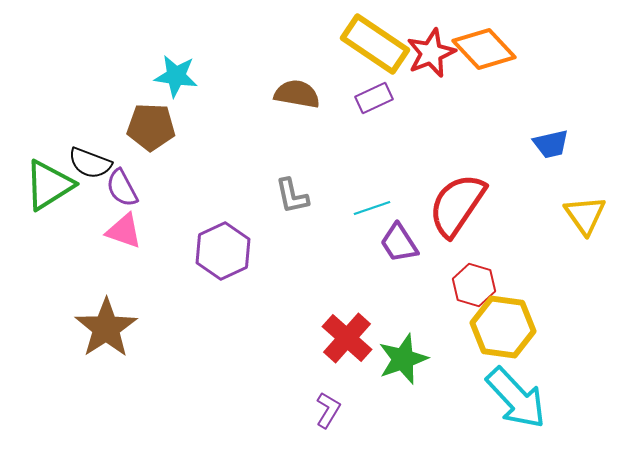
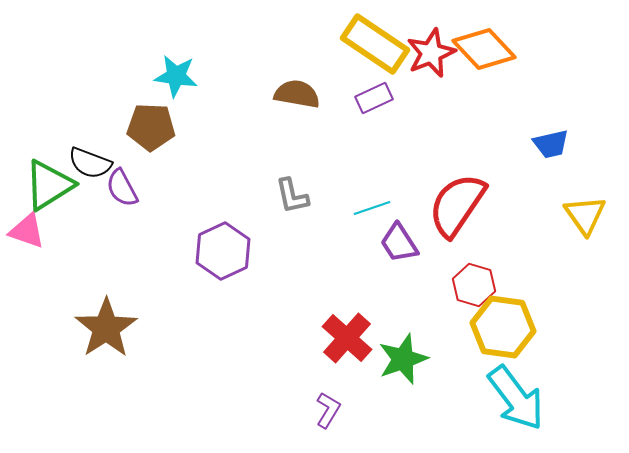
pink triangle: moved 97 px left
cyan arrow: rotated 6 degrees clockwise
